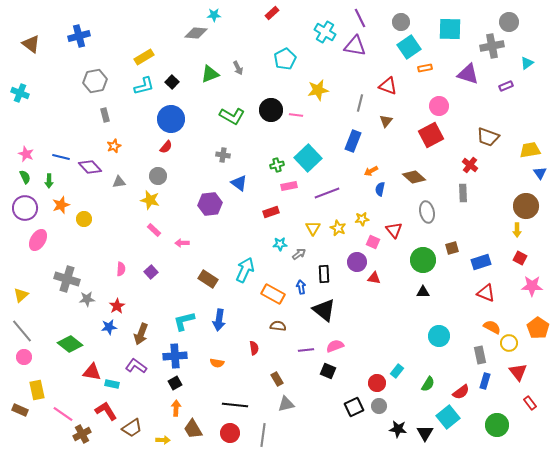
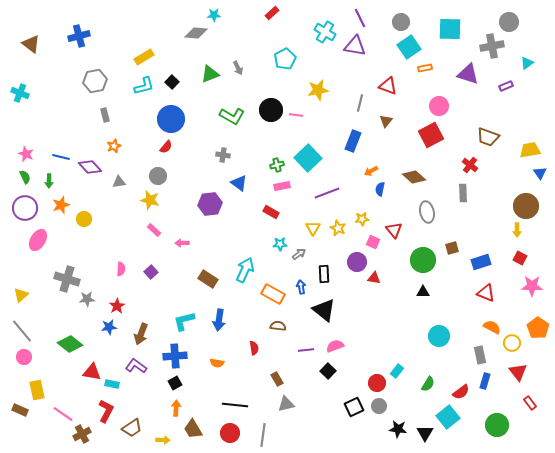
pink rectangle at (289, 186): moved 7 px left
red rectangle at (271, 212): rotated 49 degrees clockwise
yellow circle at (509, 343): moved 3 px right
black square at (328, 371): rotated 21 degrees clockwise
red L-shape at (106, 411): rotated 60 degrees clockwise
